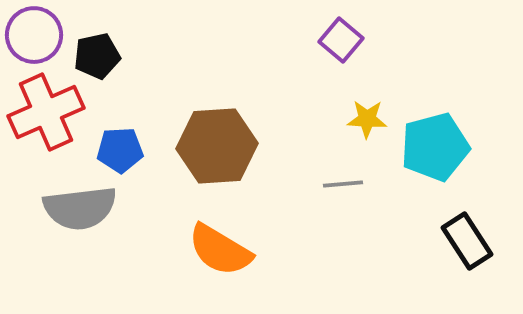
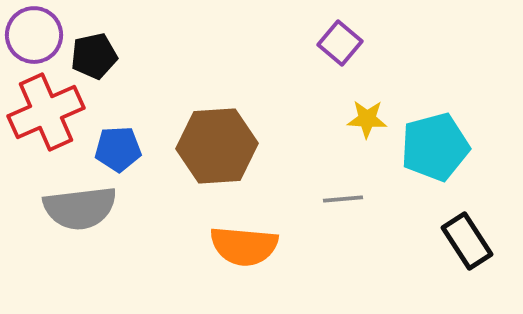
purple square: moved 1 px left, 3 px down
black pentagon: moved 3 px left
blue pentagon: moved 2 px left, 1 px up
gray line: moved 15 px down
orange semicircle: moved 24 px right, 4 px up; rotated 26 degrees counterclockwise
